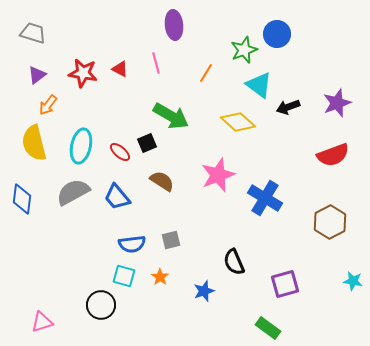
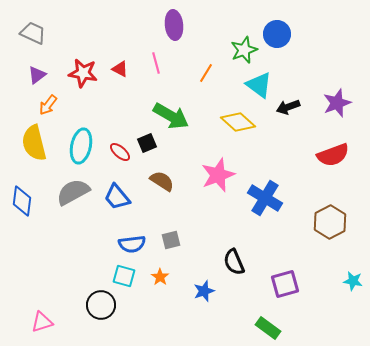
gray trapezoid: rotated 8 degrees clockwise
blue diamond: moved 2 px down
